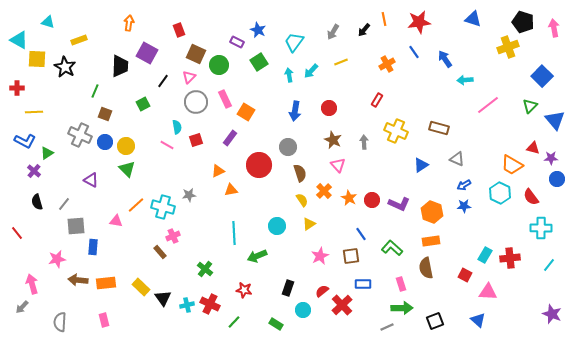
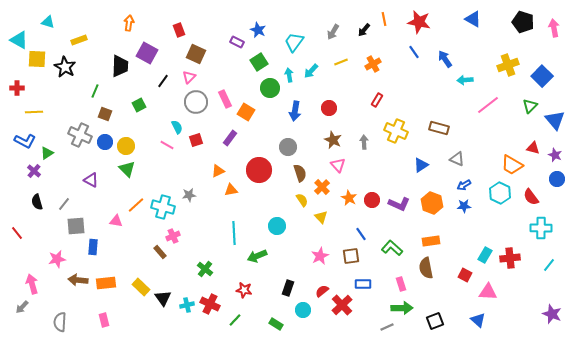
blue triangle at (473, 19): rotated 12 degrees clockwise
red star at (419, 22): rotated 20 degrees clockwise
yellow cross at (508, 47): moved 18 px down
orange cross at (387, 64): moved 14 px left
green circle at (219, 65): moved 51 px right, 23 px down
green square at (143, 104): moved 4 px left, 1 px down
cyan semicircle at (177, 127): rotated 16 degrees counterclockwise
purple star at (551, 158): moved 4 px right, 3 px up; rotated 24 degrees clockwise
red circle at (259, 165): moved 5 px down
orange cross at (324, 191): moved 2 px left, 4 px up
orange hexagon at (432, 212): moved 9 px up
yellow triangle at (309, 224): moved 12 px right, 7 px up; rotated 40 degrees counterclockwise
green line at (234, 322): moved 1 px right, 2 px up
